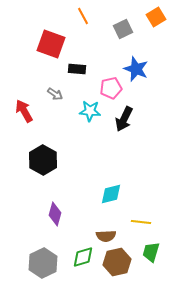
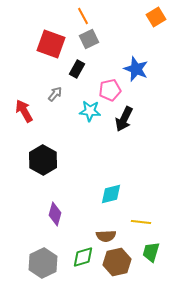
gray square: moved 34 px left, 10 px down
black rectangle: rotated 66 degrees counterclockwise
pink pentagon: moved 1 px left, 2 px down
gray arrow: rotated 84 degrees counterclockwise
